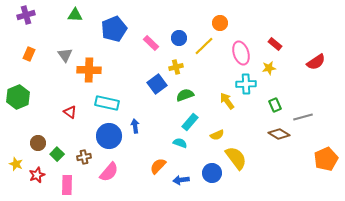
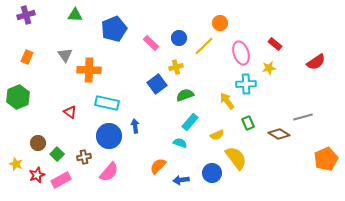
orange rectangle at (29, 54): moved 2 px left, 3 px down
green rectangle at (275, 105): moved 27 px left, 18 px down
pink rectangle at (67, 185): moved 6 px left, 5 px up; rotated 60 degrees clockwise
